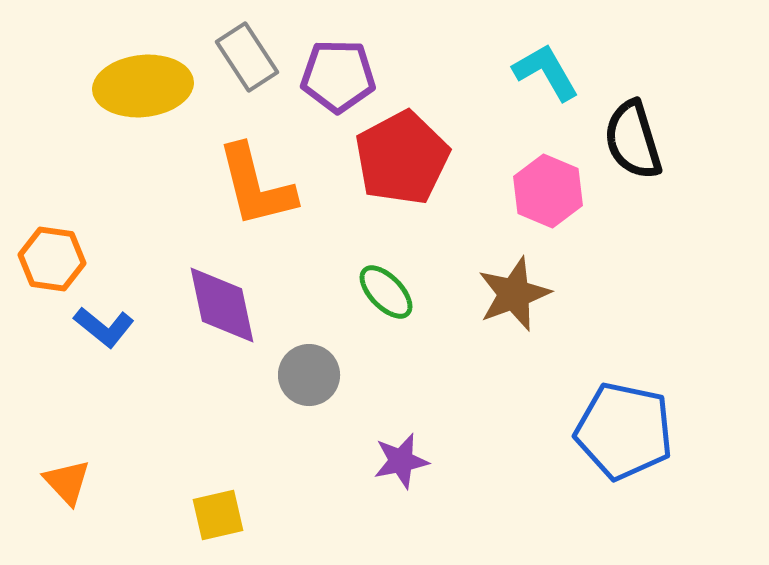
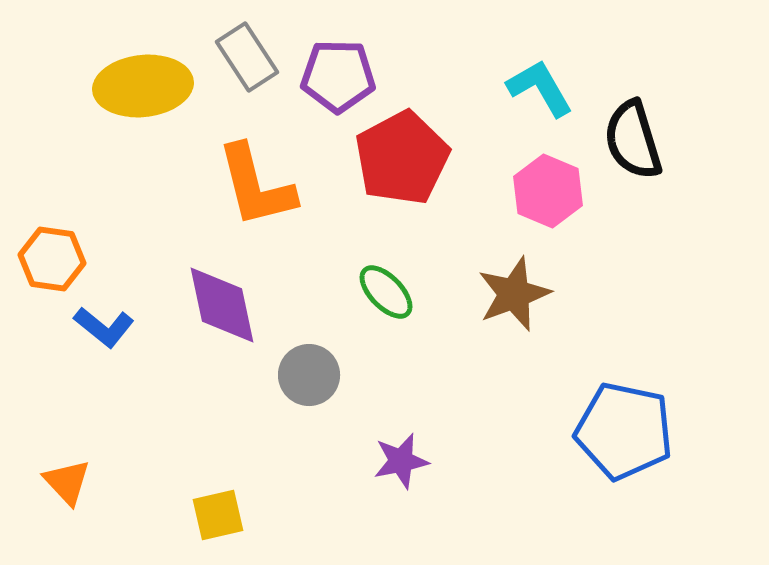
cyan L-shape: moved 6 px left, 16 px down
